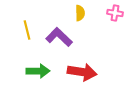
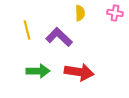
red arrow: moved 3 px left
